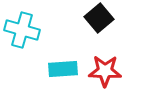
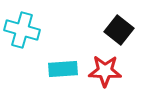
black square: moved 20 px right, 12 px down; rotated 12 degrees counterclockwise
